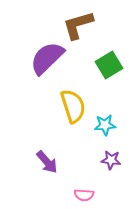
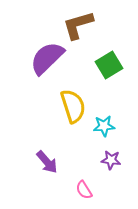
cyan star: moved 1 px left, 1 px down
pink semicircle: moved 5 px up; rotated 54 degrees clockwise
